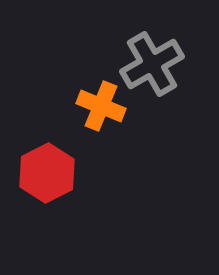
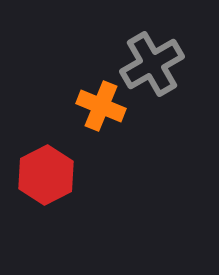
red hexagon: moved 1 px left, 2 px down
